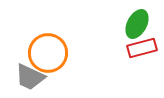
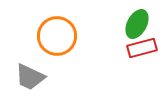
orange circle: moved 9 px right, 17 px up
